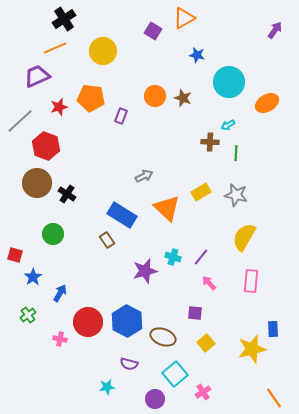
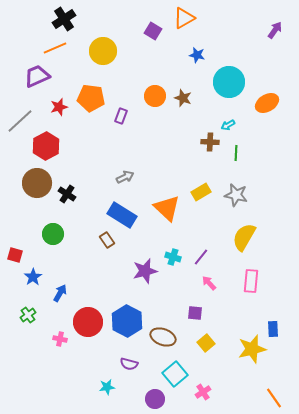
red hexagon at (46, 146): rotated 12 degrees clockwise
gray arrow at (144, 176): moved 19 px left, 1 px down
